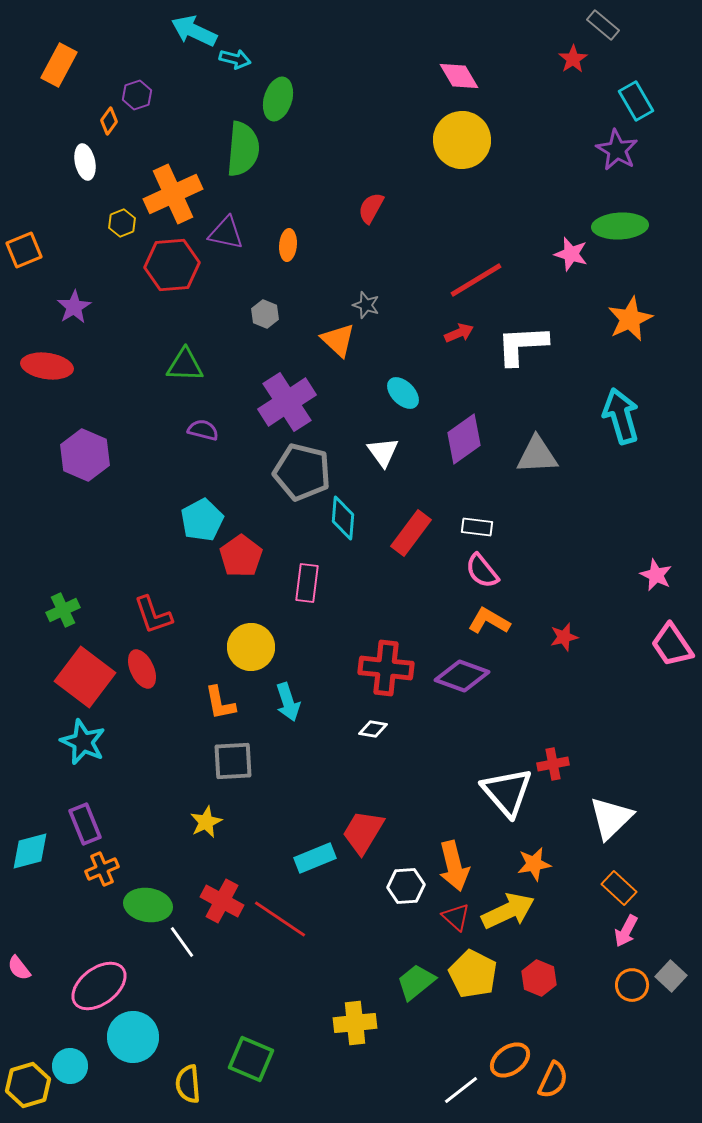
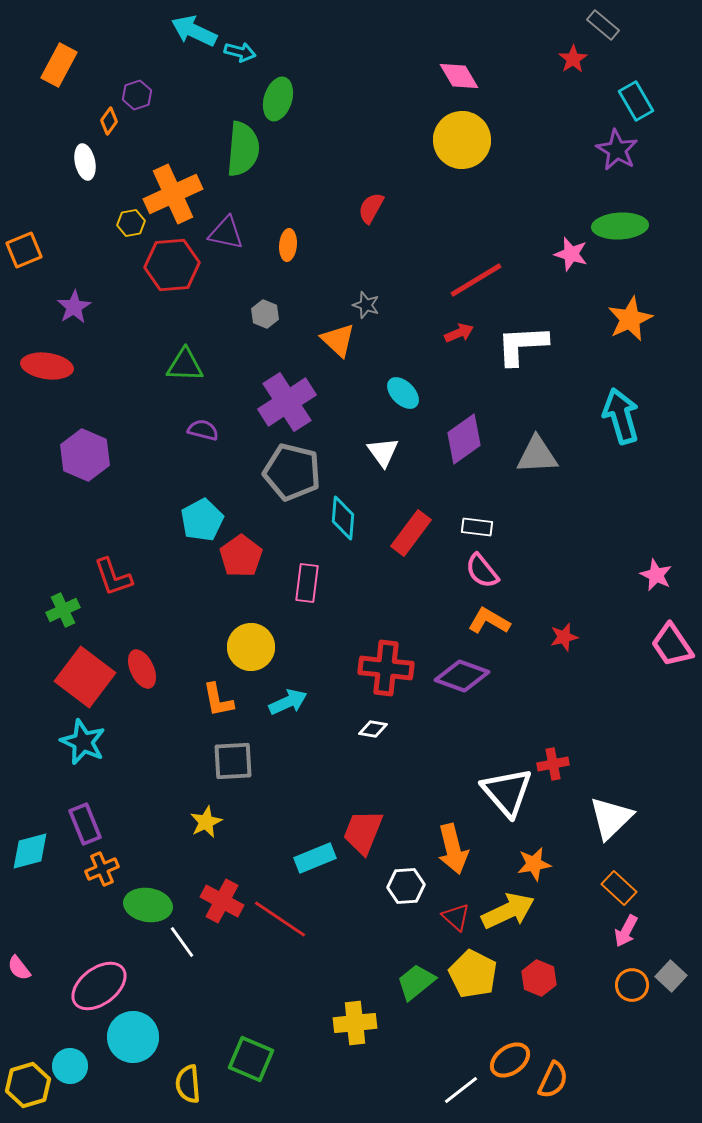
cyan arrow at (235, 59): moved 5 px right, 7 px up
yellow hexagon at (122, 223): moved 9 px right; rotated 12 degrees clockwise
gray pentagon at (302, 472): moved 10 px left
red L-shape at (153, 615): moved 40 px left, 38 px up
cyan arrow at (288, 702): rotated 96 degrees counterclockwise
orange L-shape at (220, 703): moved 2 px left, 3 px up
red trapezoid at (363, 832): rotated 9 degrees counterclockwise
orange arrow at (454, 866): moved 1 px left, 17 px up
